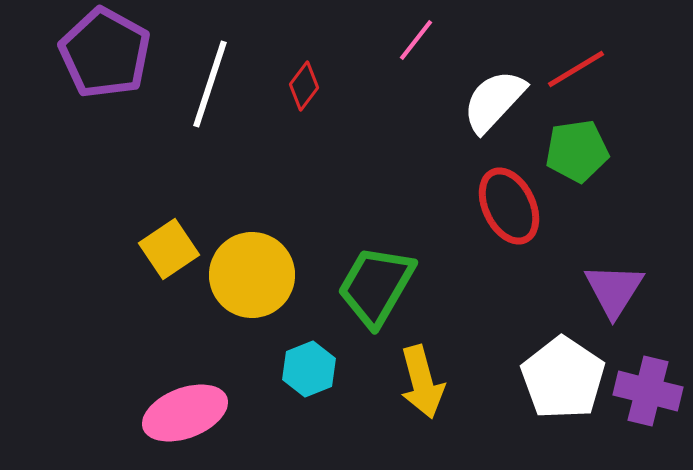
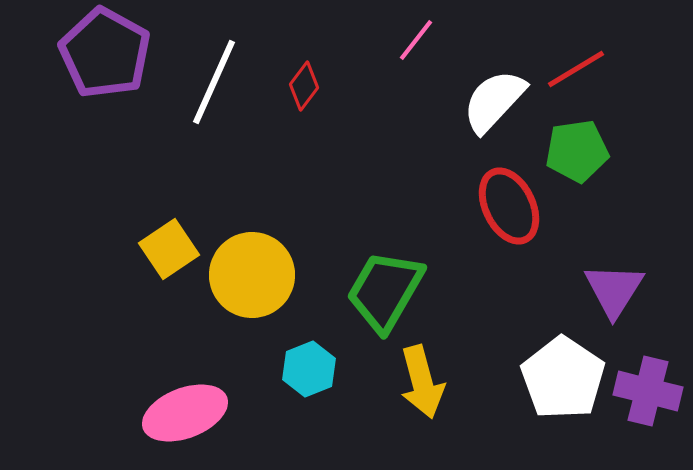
white line: moved 4 px right, 2 px up; rotated 6 degrees clockwise
green trapezoid: moved 9 px right, 5 px down
